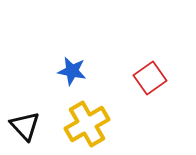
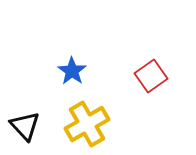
blue star: rotated 24 degrees clockwise
red square: moved 1 px right, 2 px up
